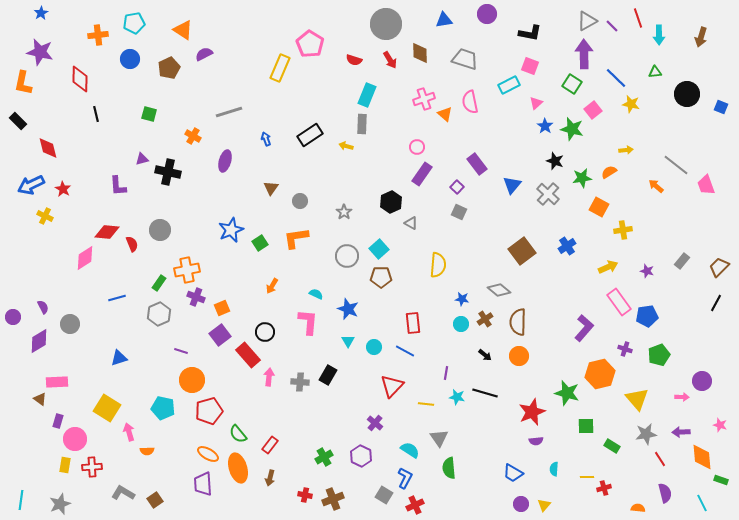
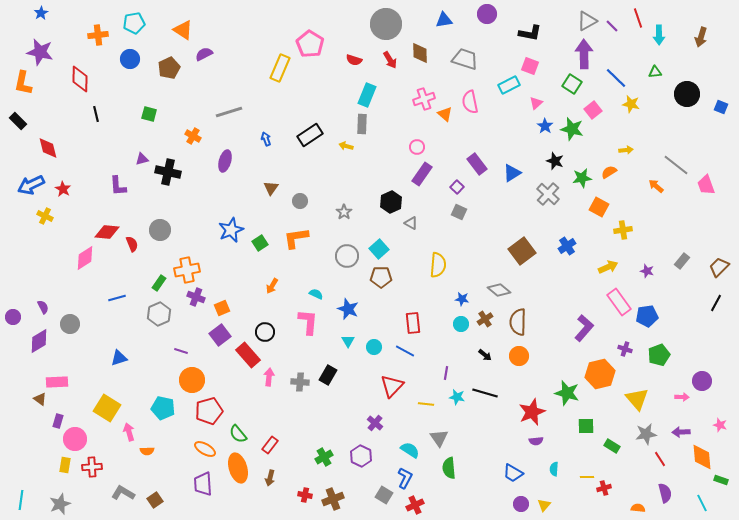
blue triangle at (512, 185): moved 12 px up; rotated 18 degrees clockwise
orange ellipse at (208, 454): moved 3 px left, 5 px up
